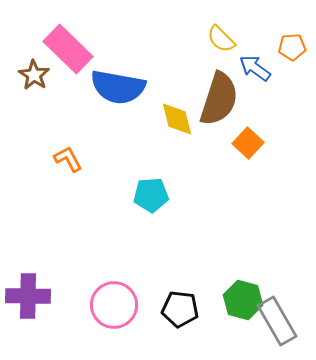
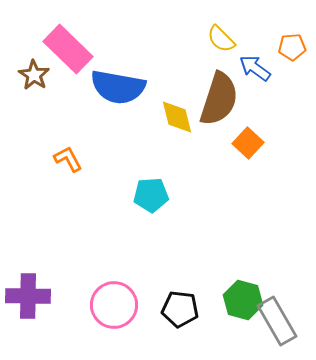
yellow diamond: moved 2 px up
